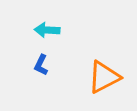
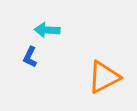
blue L-shape: moved 11 px left, 8 px up
